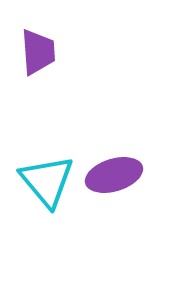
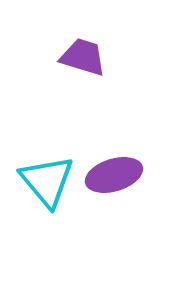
purple trapezoid: moved 45 px right, 5 px down; rotated 69 degrees counterclockwise
